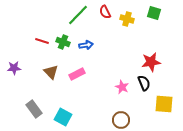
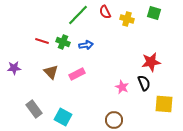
brown circle: moved 7 px left
